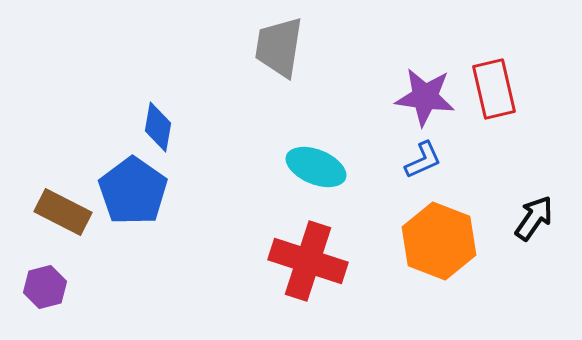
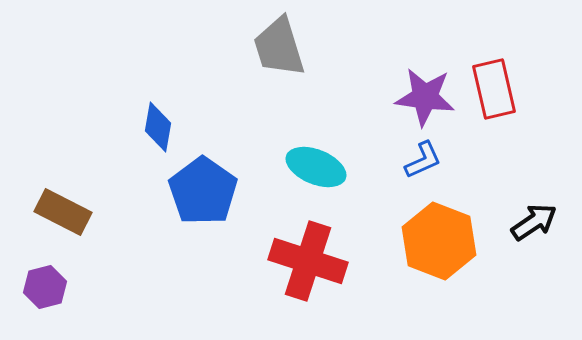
gray trapezoid: rotated 26 degrees counterclockwise
blue pentagon: moved 70 px right
black arrow: moved 4 px down; rotated 21 degrees clockwise
